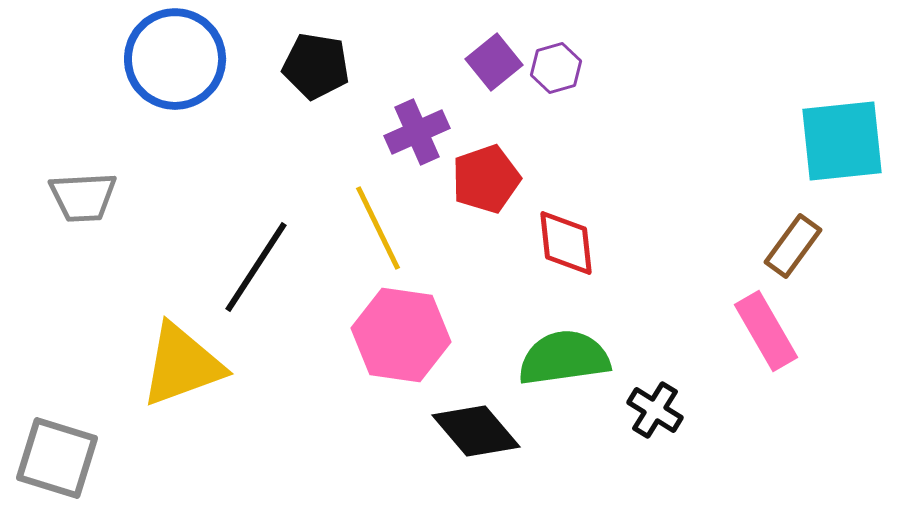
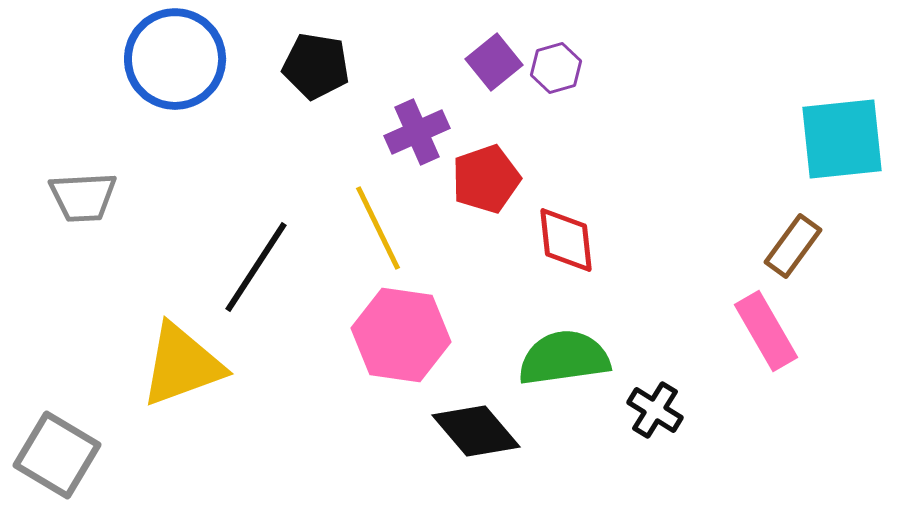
cyan square: moved 2 px up
red diamond: moved 3 px up
gray square: moved 3 px up; rotated 14 degrees clockwise
